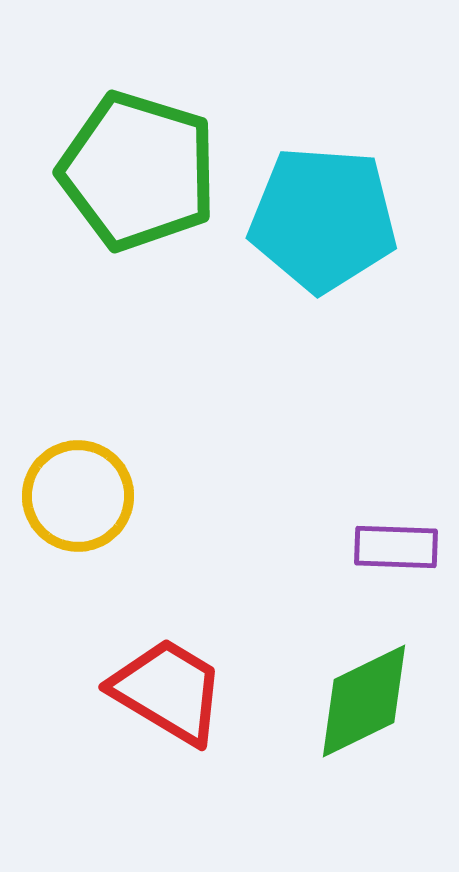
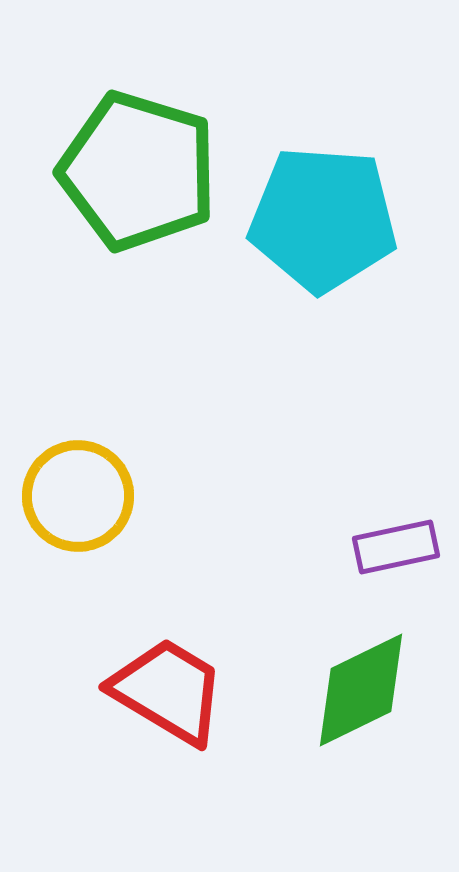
purple rectangle: rotated 14 degrees counterclockwise
green diamond: moved 3 px left, 11 px up
